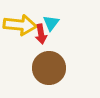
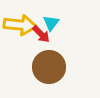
red arrow: rotated 36 degrees counterclockwise
brown circle: moved 1 px up
